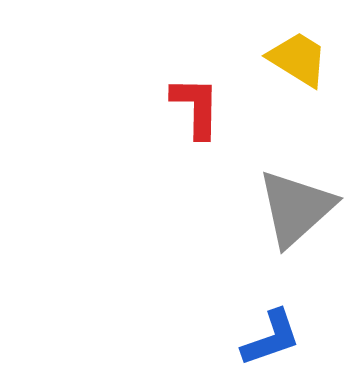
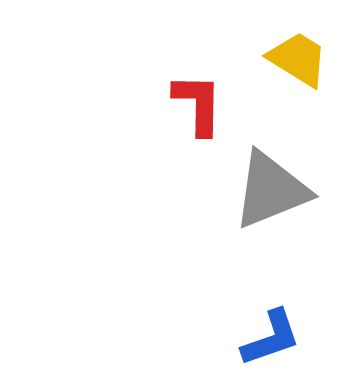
red L-shape: moved 2 px right, 3 px up
gray triangle: moved 25 px left, 18 px up; rotated 20 degrees clockwise
